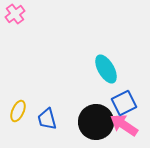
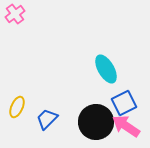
yellow ellipse: moved 1 px left, 4 px up
blue trapezoid: rotated 60 degrees clockwise
pink arrow: moved 2 px right, 1 px down
